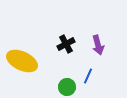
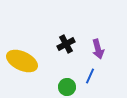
purple arrow: moved 4 px down
blue line: moved 2 px right
